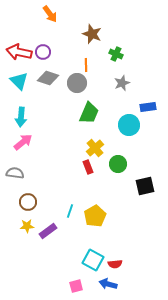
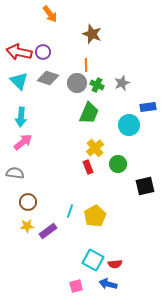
green cross: moved 19 px left, 31 px down
